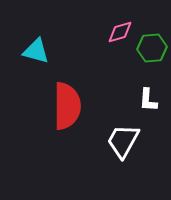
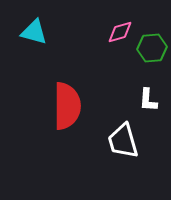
cyan triangle: moved 2 px left, 19 px up
white trapezoid: rotated 45 degrees counterclockwise
